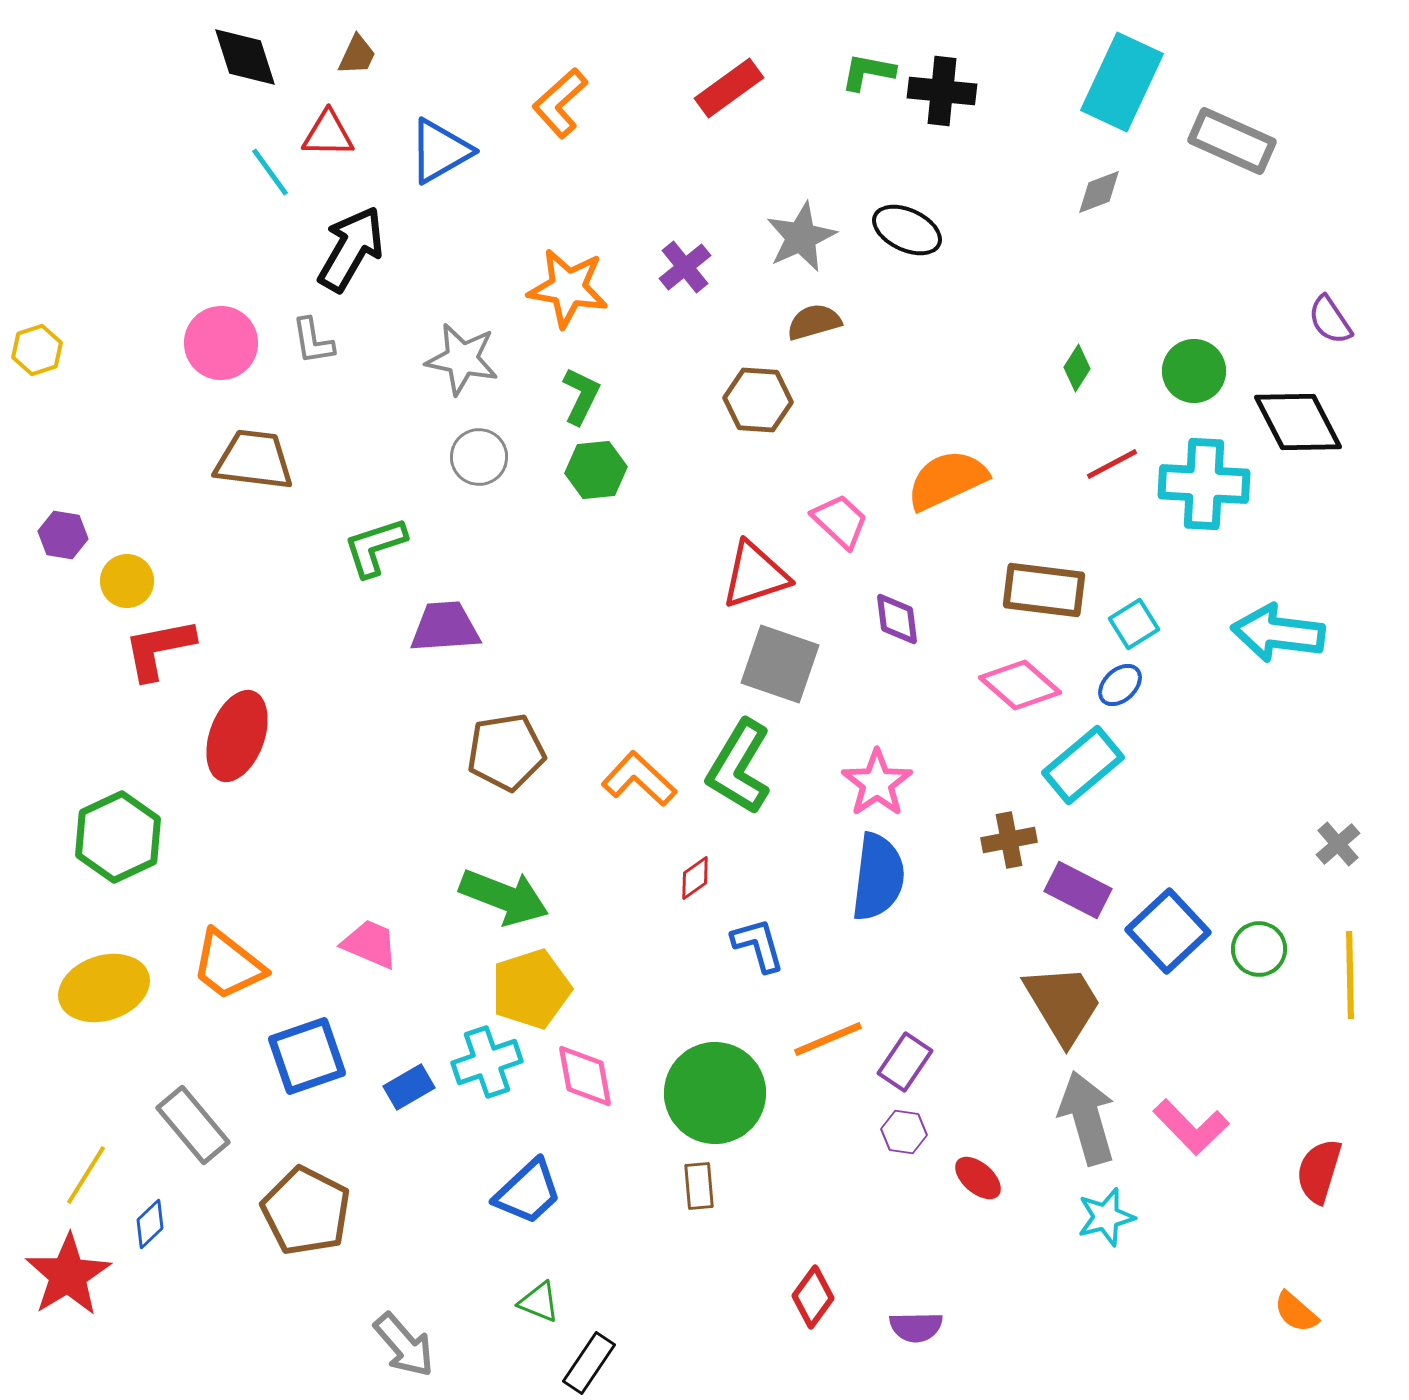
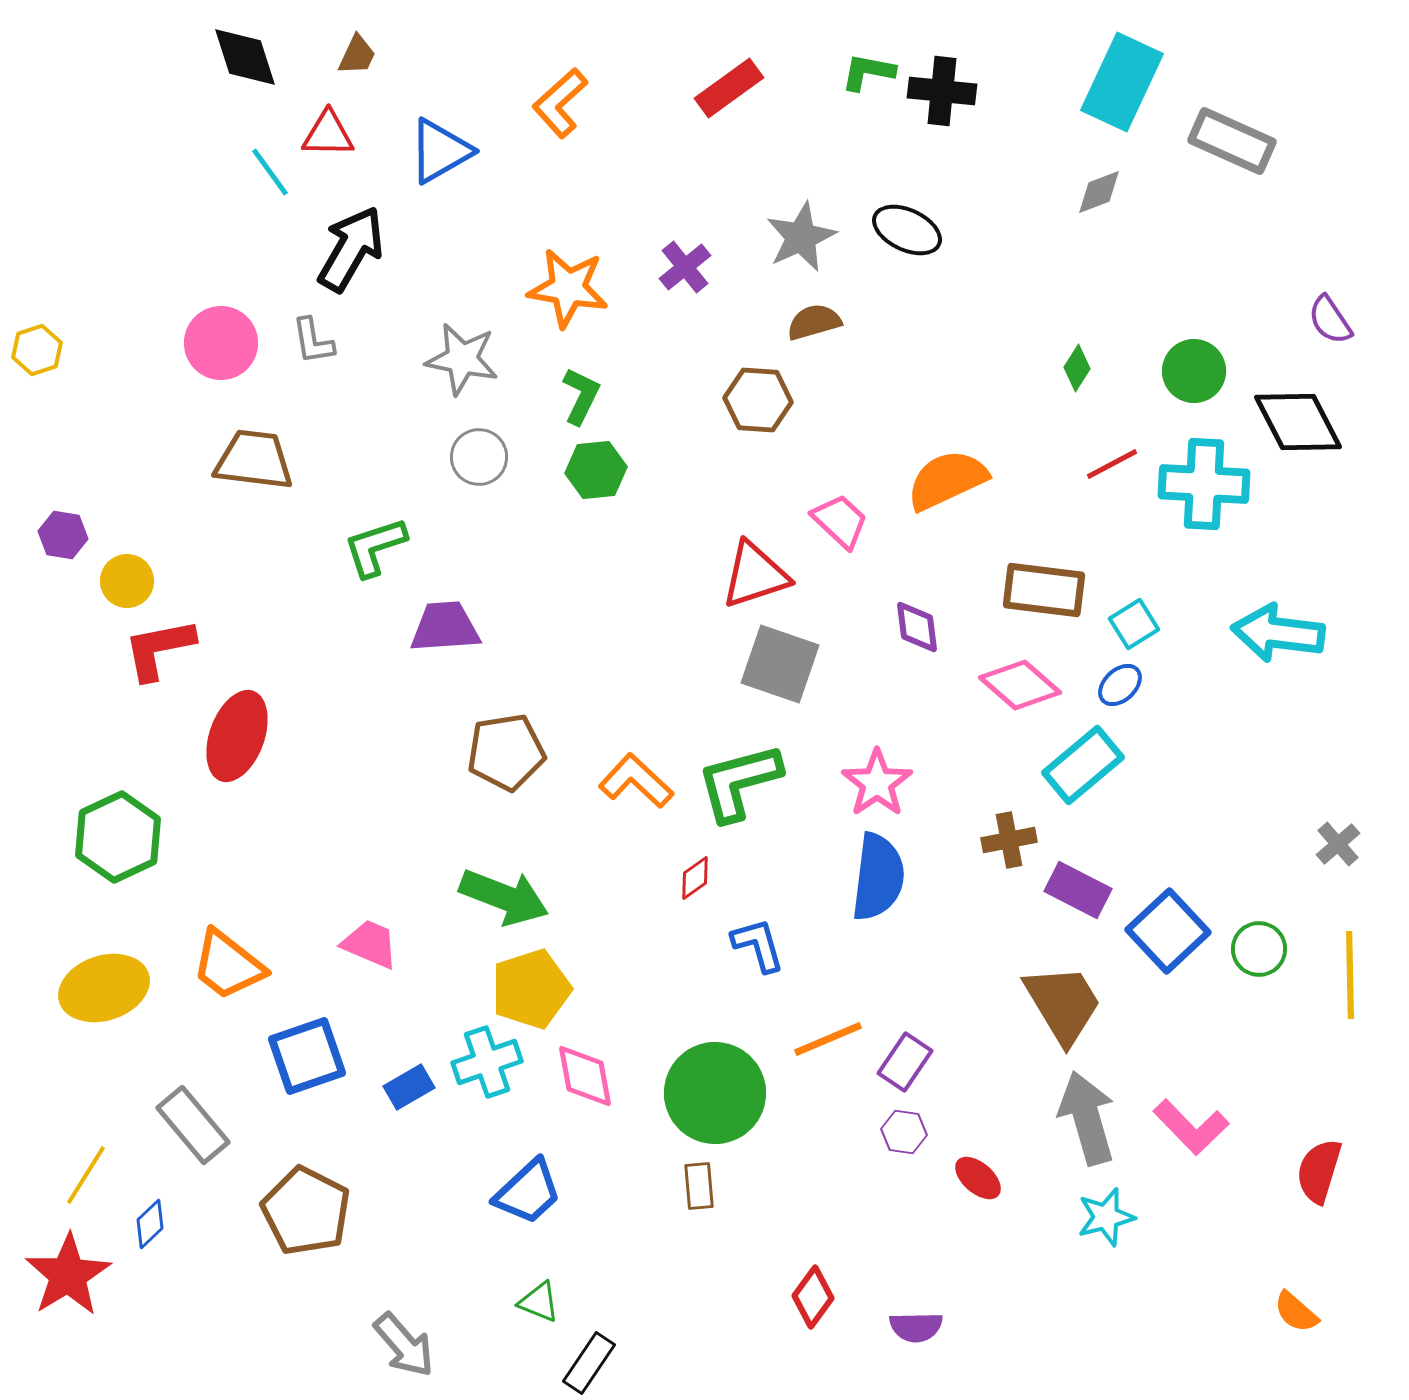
purple diamond at (897, 619): moved 20 px right, 8 px down
green L-shape at (739, 767): moved 15 px down; rotated 44 degrees clockwise
orange L-shape at (639, 779): moved 3 px left, 2 px down
